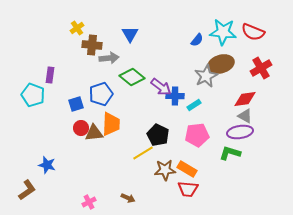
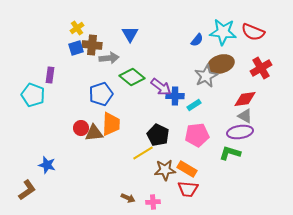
blue square: moved 56 px up
pink cross: moved 64 px right; rotated 24 degrees clockwise
